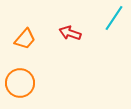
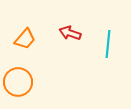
cyan line: moved 6 px left, 26 px down; rotated 28 degrees counterclockwise
orange circle: moved 2 px left, 1 px up
